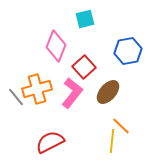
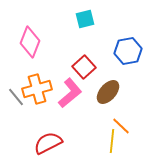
pink diamond: moved 26 px left, 4 px up
pink L-shape: moved 2 px left; rotated 12 degrees clockwise
red semicircle: moved 2 px left, 1 px down
